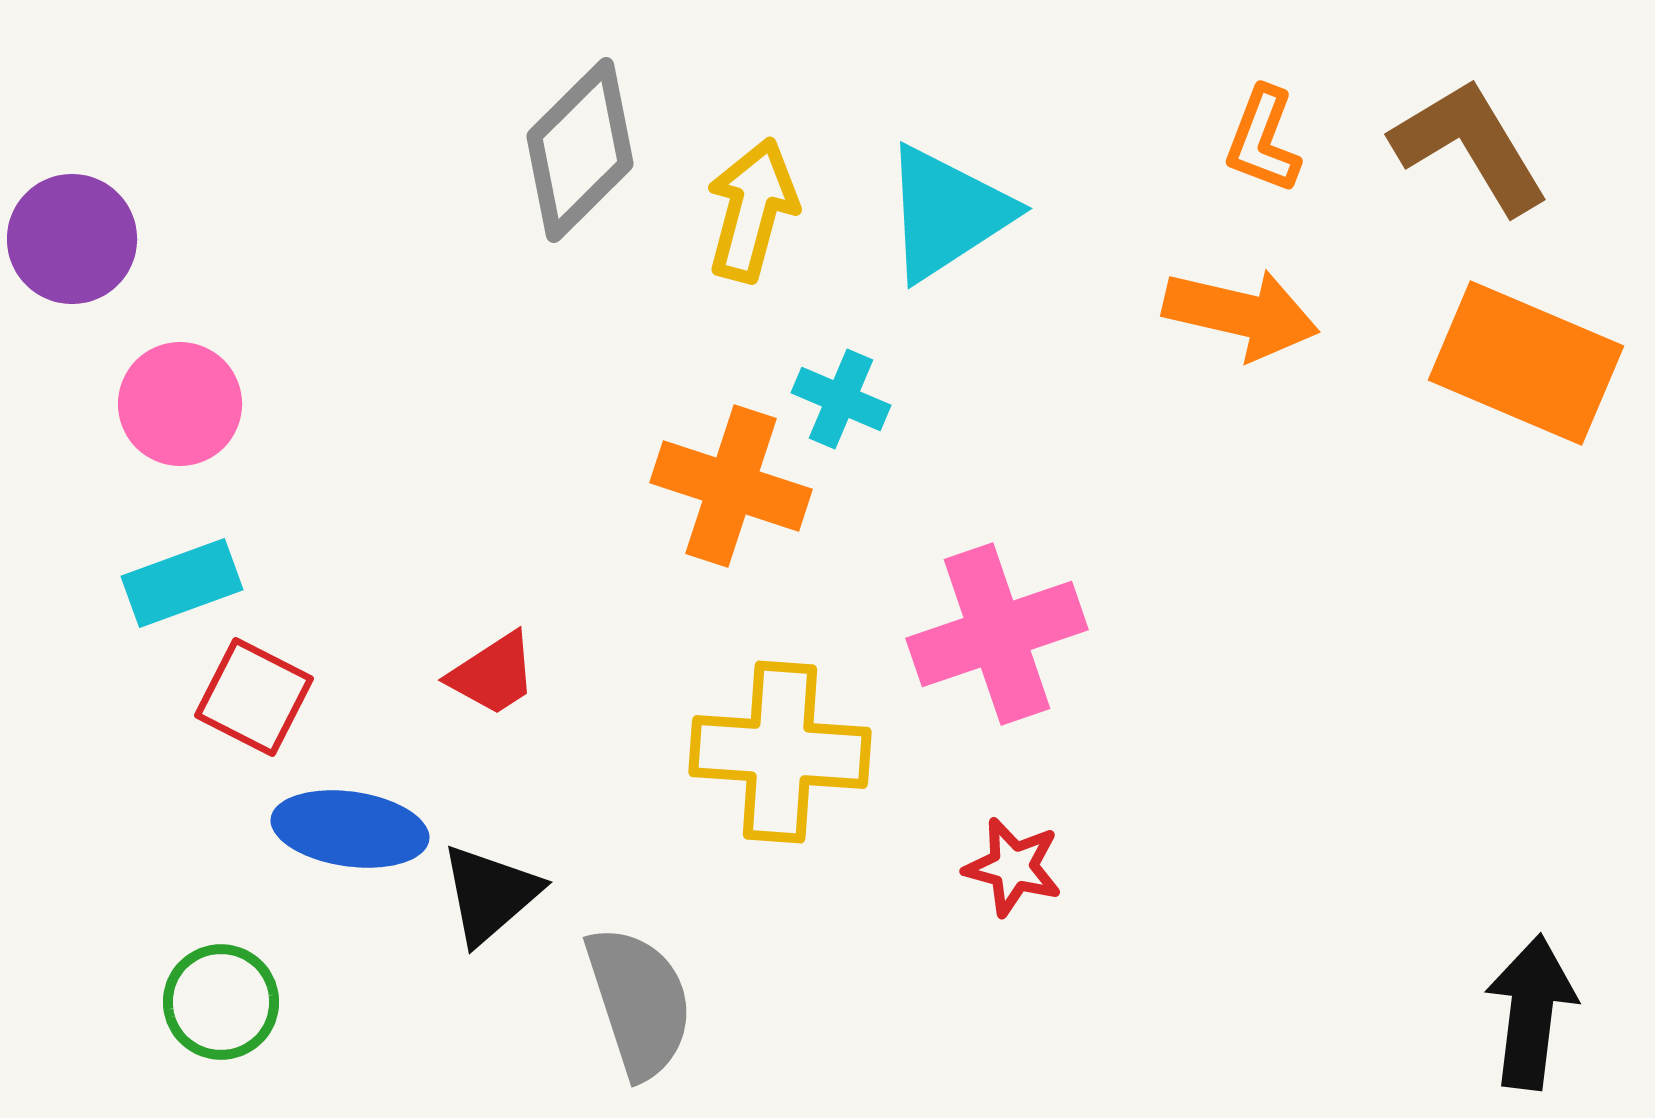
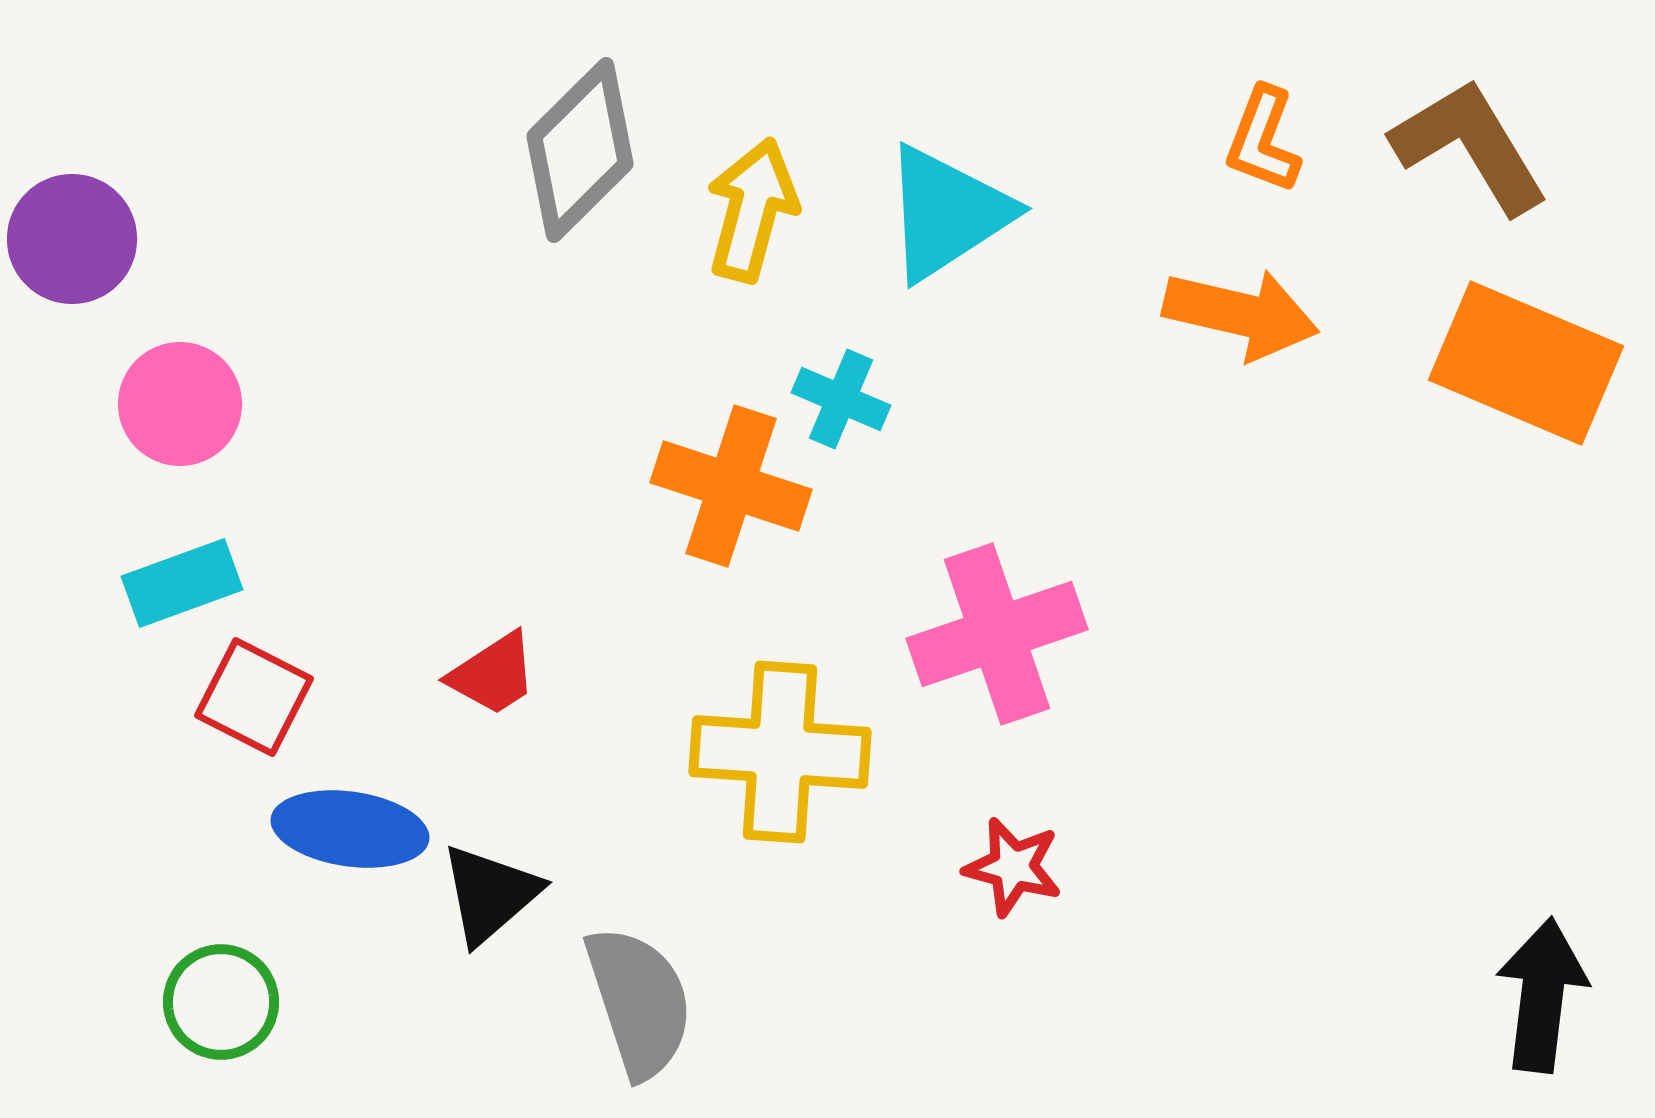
black arrow: moved 11 px right, 17 px up
